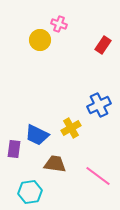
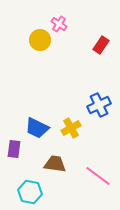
pink cross: rotated 14 degrees clockwise
red rectangle: moved 2 px left
blue trapezoid: moved 7 px up
cyan hexagon: rotated 20 degrees clockwise
